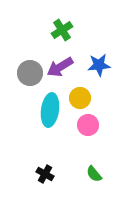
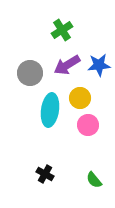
purple arrow: moved 7 px right, 2 px up
green semicircle: moved 6 px down
